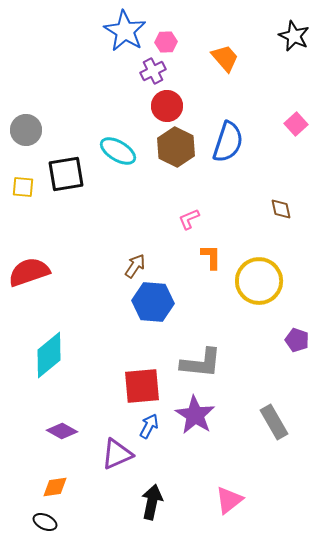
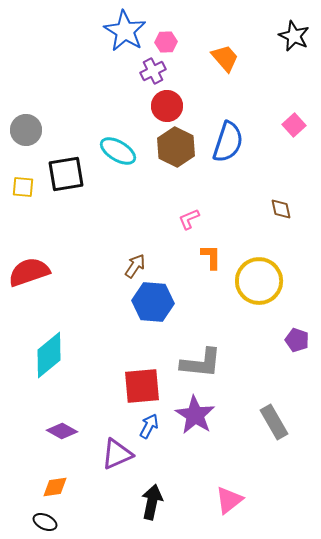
pink square: moved 2 px left, 1 px down
